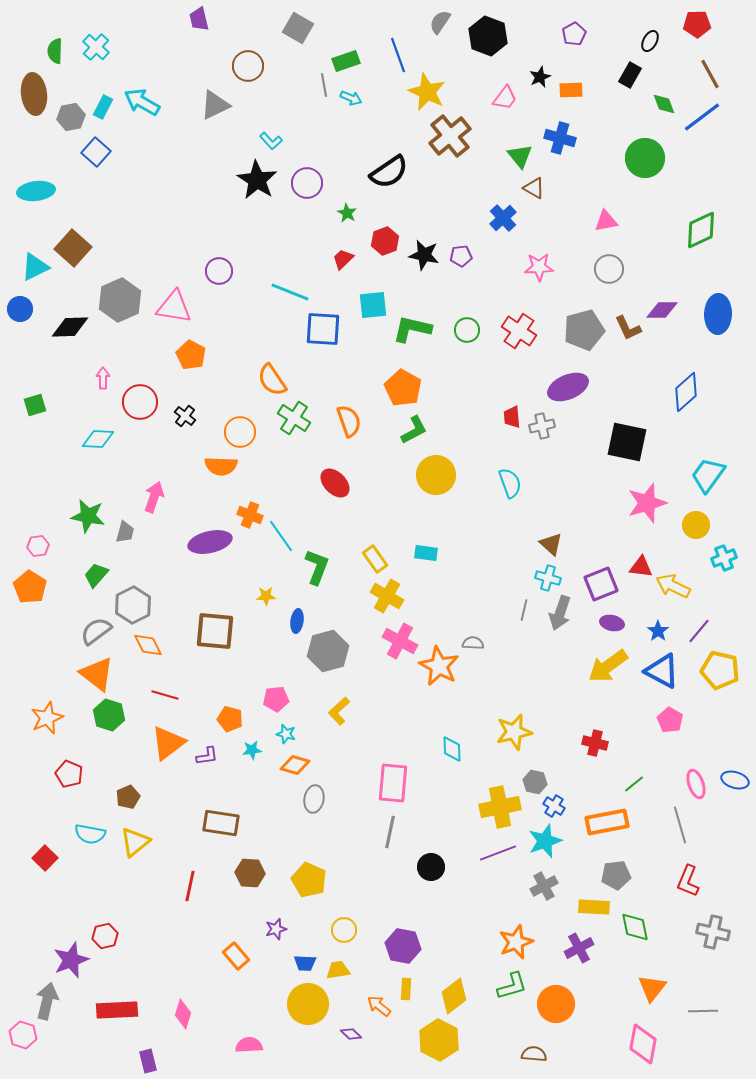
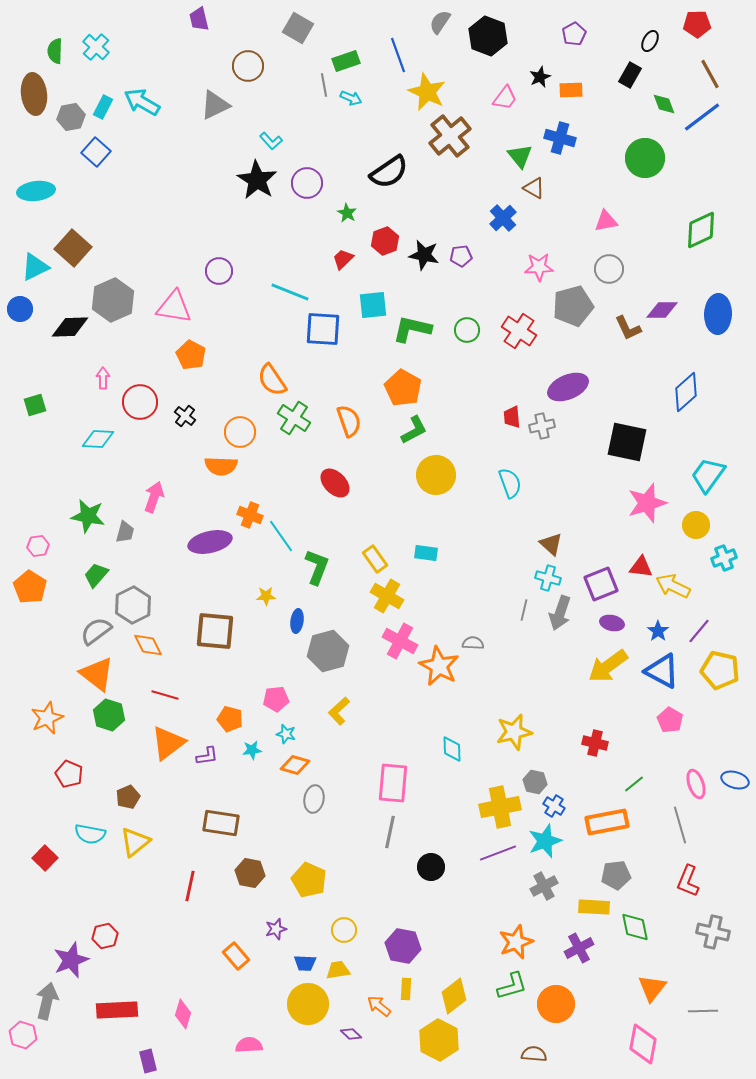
gray hexagon at (120, 300): moved 7 px left
gray pentagon at (584, 330): moved 11 px left, 24 px up
brown hexagon at (250, 873): rotated 8 degrees clockwise
